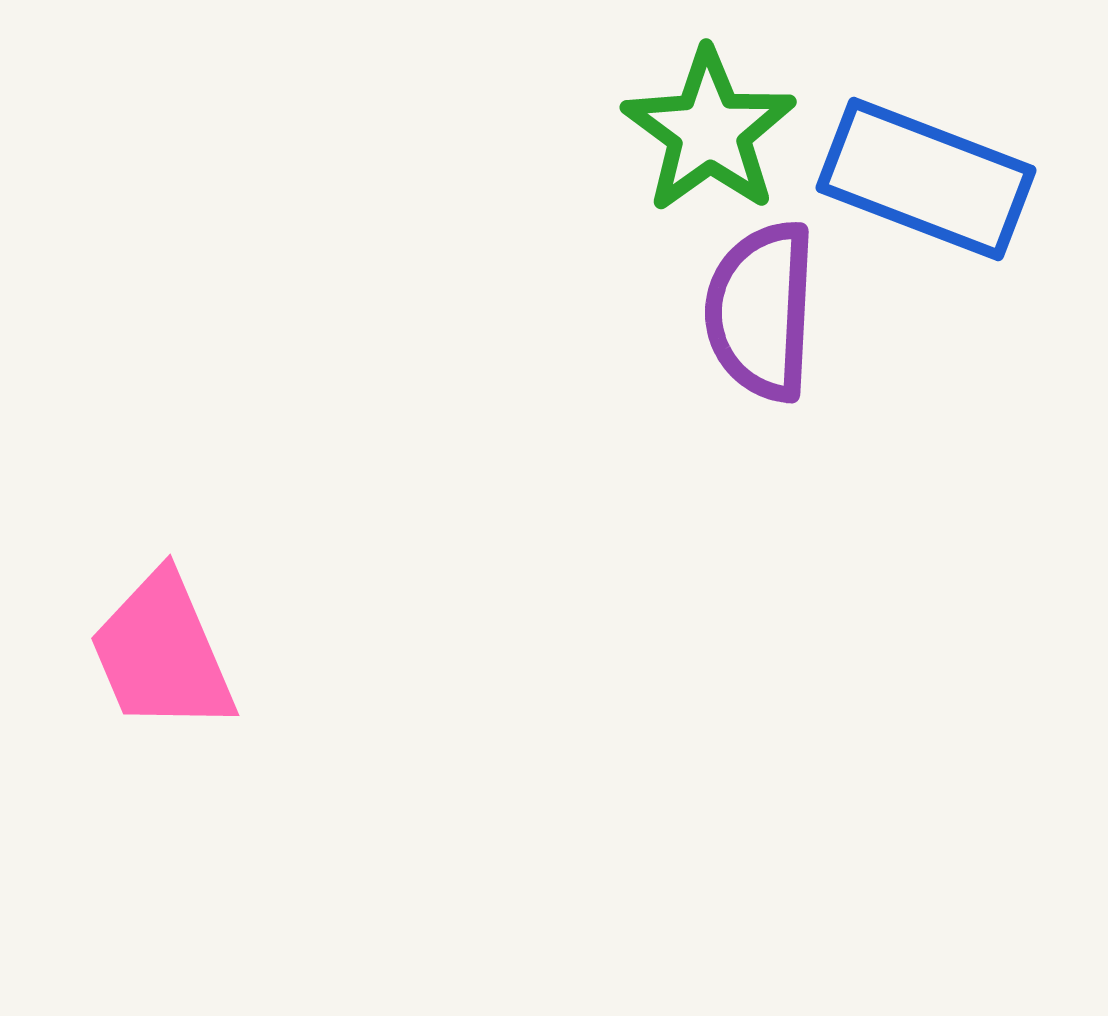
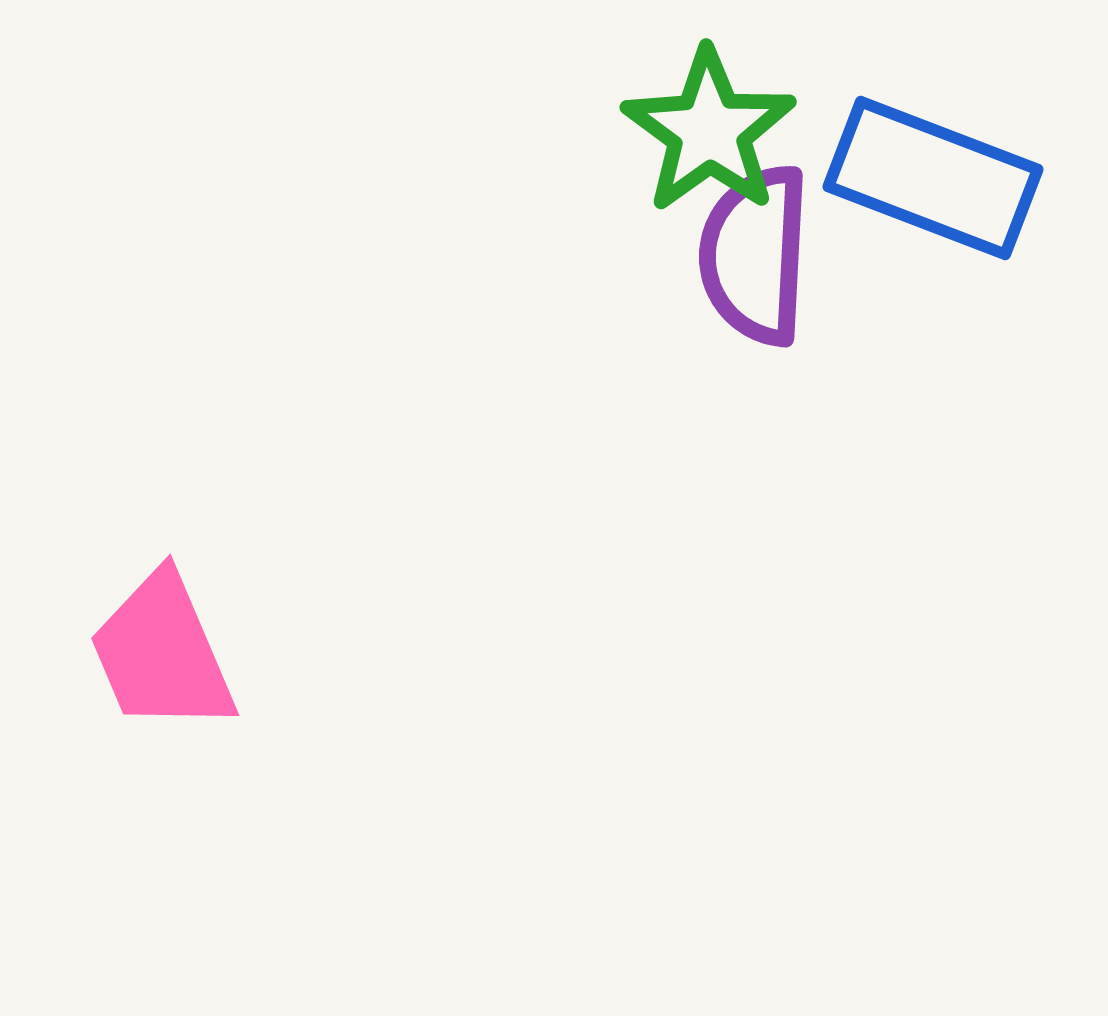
blue rectangle: moved 7 px right, 1 px up
purple semicircle: moved 6 px left, 56 px up
